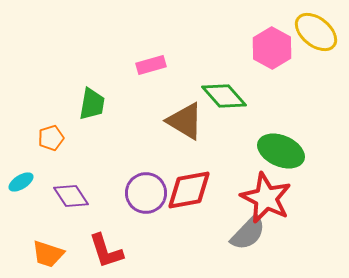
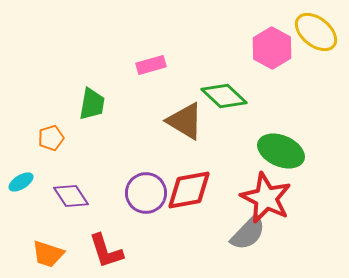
green diamond: rotated 6 degrees counterclockwise
